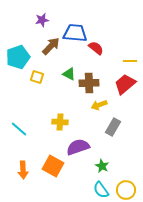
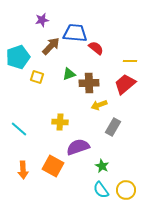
green triangle: rotated 48 degrees counterclockwise
